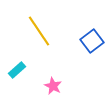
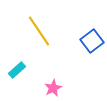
pink star: moved 2 px down; rotated 18 degrees clockwise
